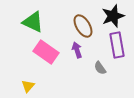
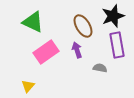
pink rectangle: rotated 70 degrees counterclockwise
gray semicircle: rotated 136 degrees clockwise
